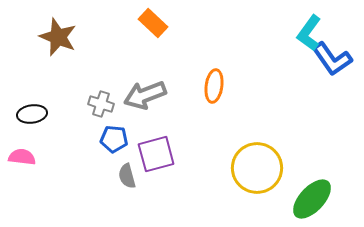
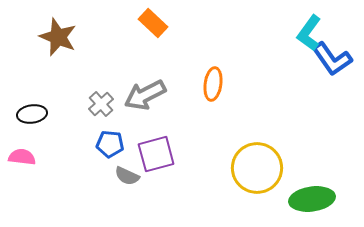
orange ellipse: moved 1 px left, 2 px up
gray arrow: rotated 6 degrees counterclockwise
gray cross: rotated 30 degrees clockwise
blue pentagon: moved 4 px left, 5 px down
gray semicircle: rotated 50 degrees counterclockwise
green ellipse: rotated 39 degrees clockwise
